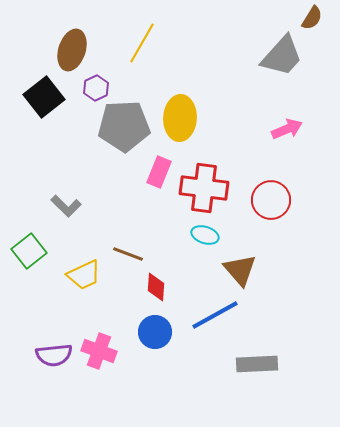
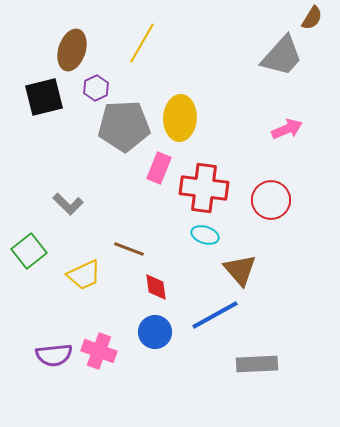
black square: rotated 24 degrees clockwise
pink rectangle: moved 4 px up
gray L-shape: moved 2 px right, 2 px up
brown line: moved 1 px right, 5 px up
red diamond: rotated 12 degrees counterclockwise
